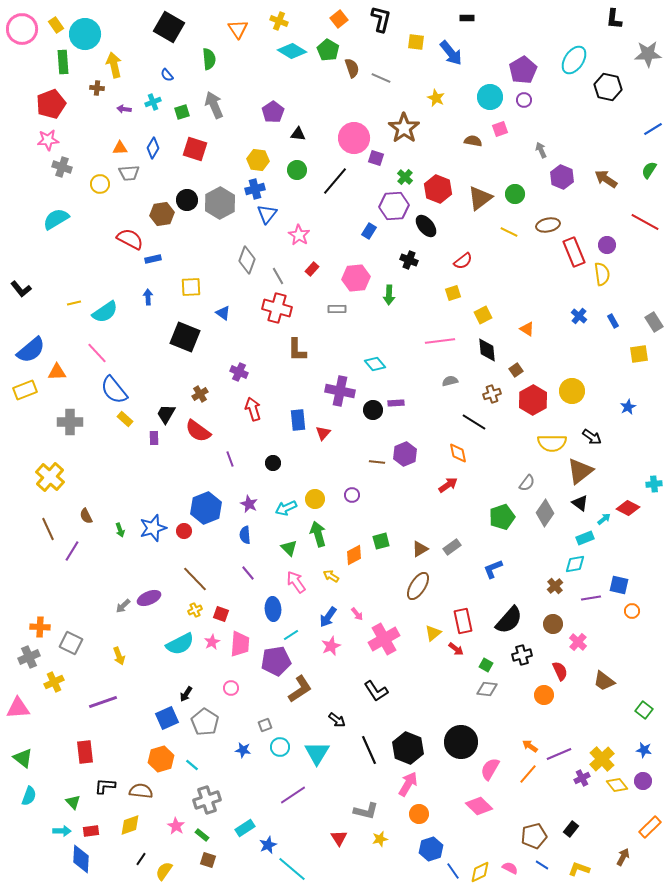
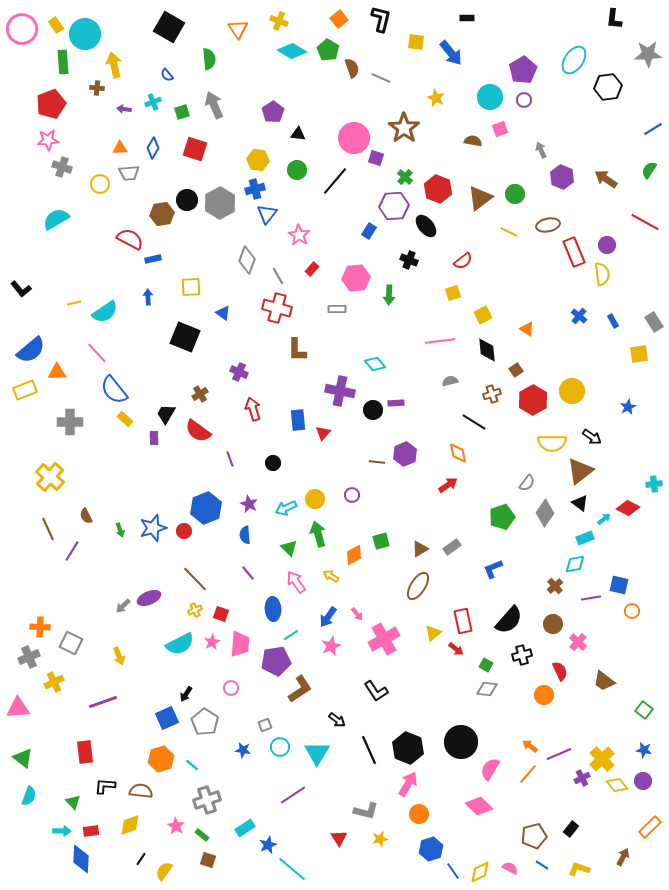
black hexagon at (608, 87): rotated 20 degrees counterclockwise
